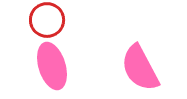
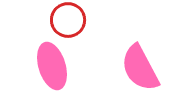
red circle: moved 21 px right
